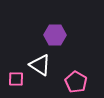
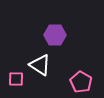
pink pentagon: moved 5 px right
